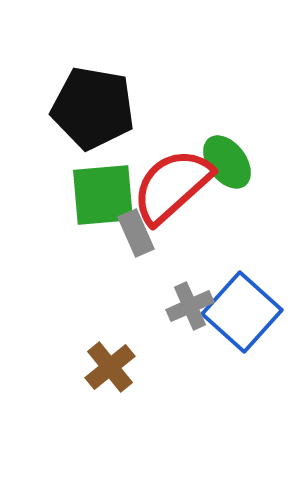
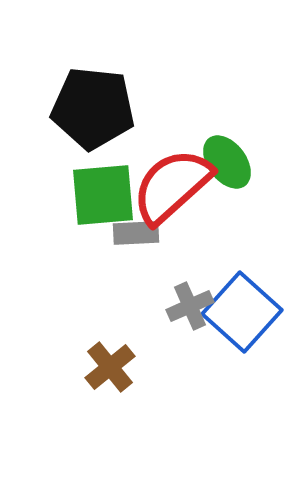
black pentagon: rotated 4 degrees counterclockwise
gray rectangle: rotated 69 degrees counterclockwise
